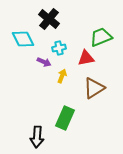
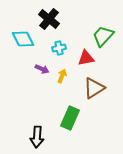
green trapezoid: moved 2 px right, 1 px up; rotated 25 degrees counterclockwise
purple arrow: moved 2 px left, 7 px down
green rectangle: moved 5 px right
